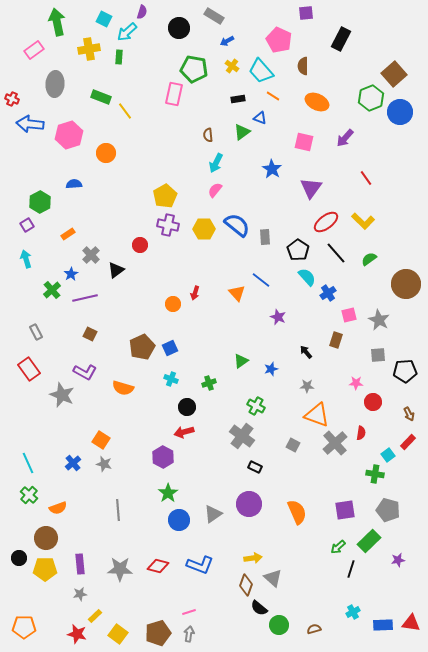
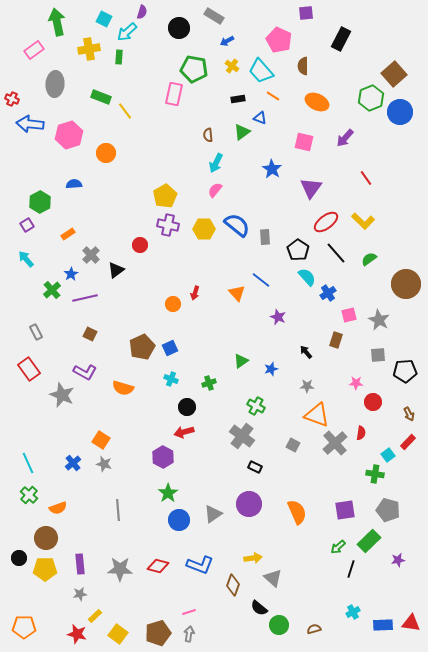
cyan arrow at (26, 259): rotated 24 degrees counterclockwise
brown diamond at (246, 585): moved 13 px left
